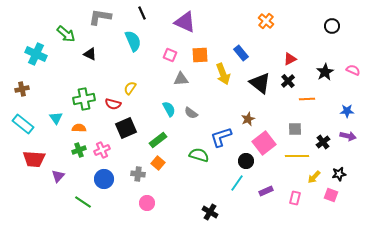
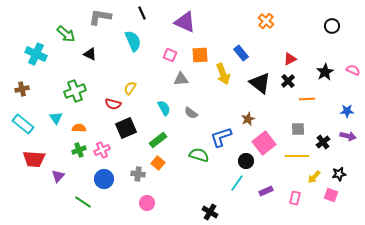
green cross at (84, 99): moved 9 px left, 8 px up; rotated 10 degrees counterclockwise
cyan semicircle at (169, 109): moved 5 px left, 1 px up
gray square at (295, 129): moved 3 px right
